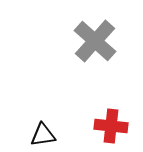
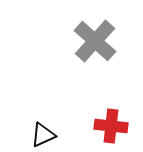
black triangle: rotated 16 degrees counterclockwise
